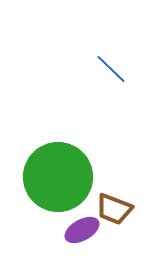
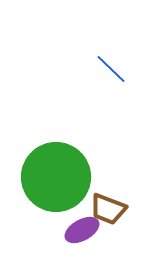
green circle: moved 2 px left
brown trapezoid: moved 6 px left
